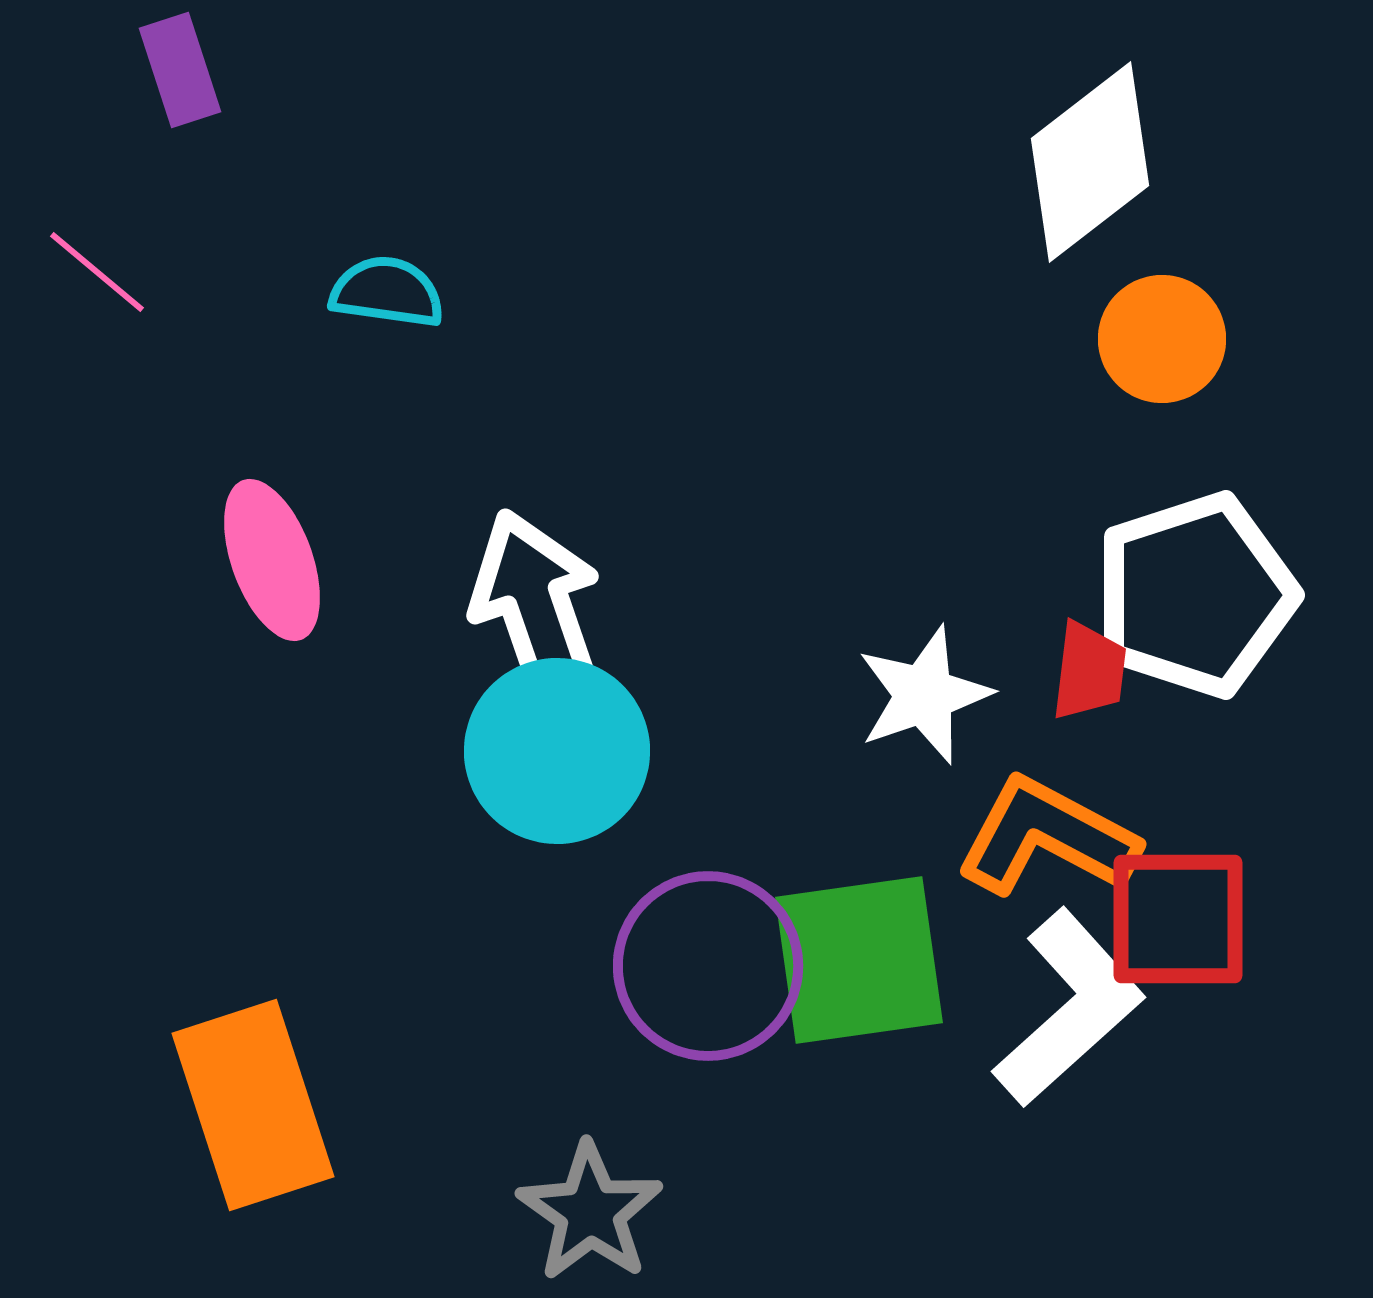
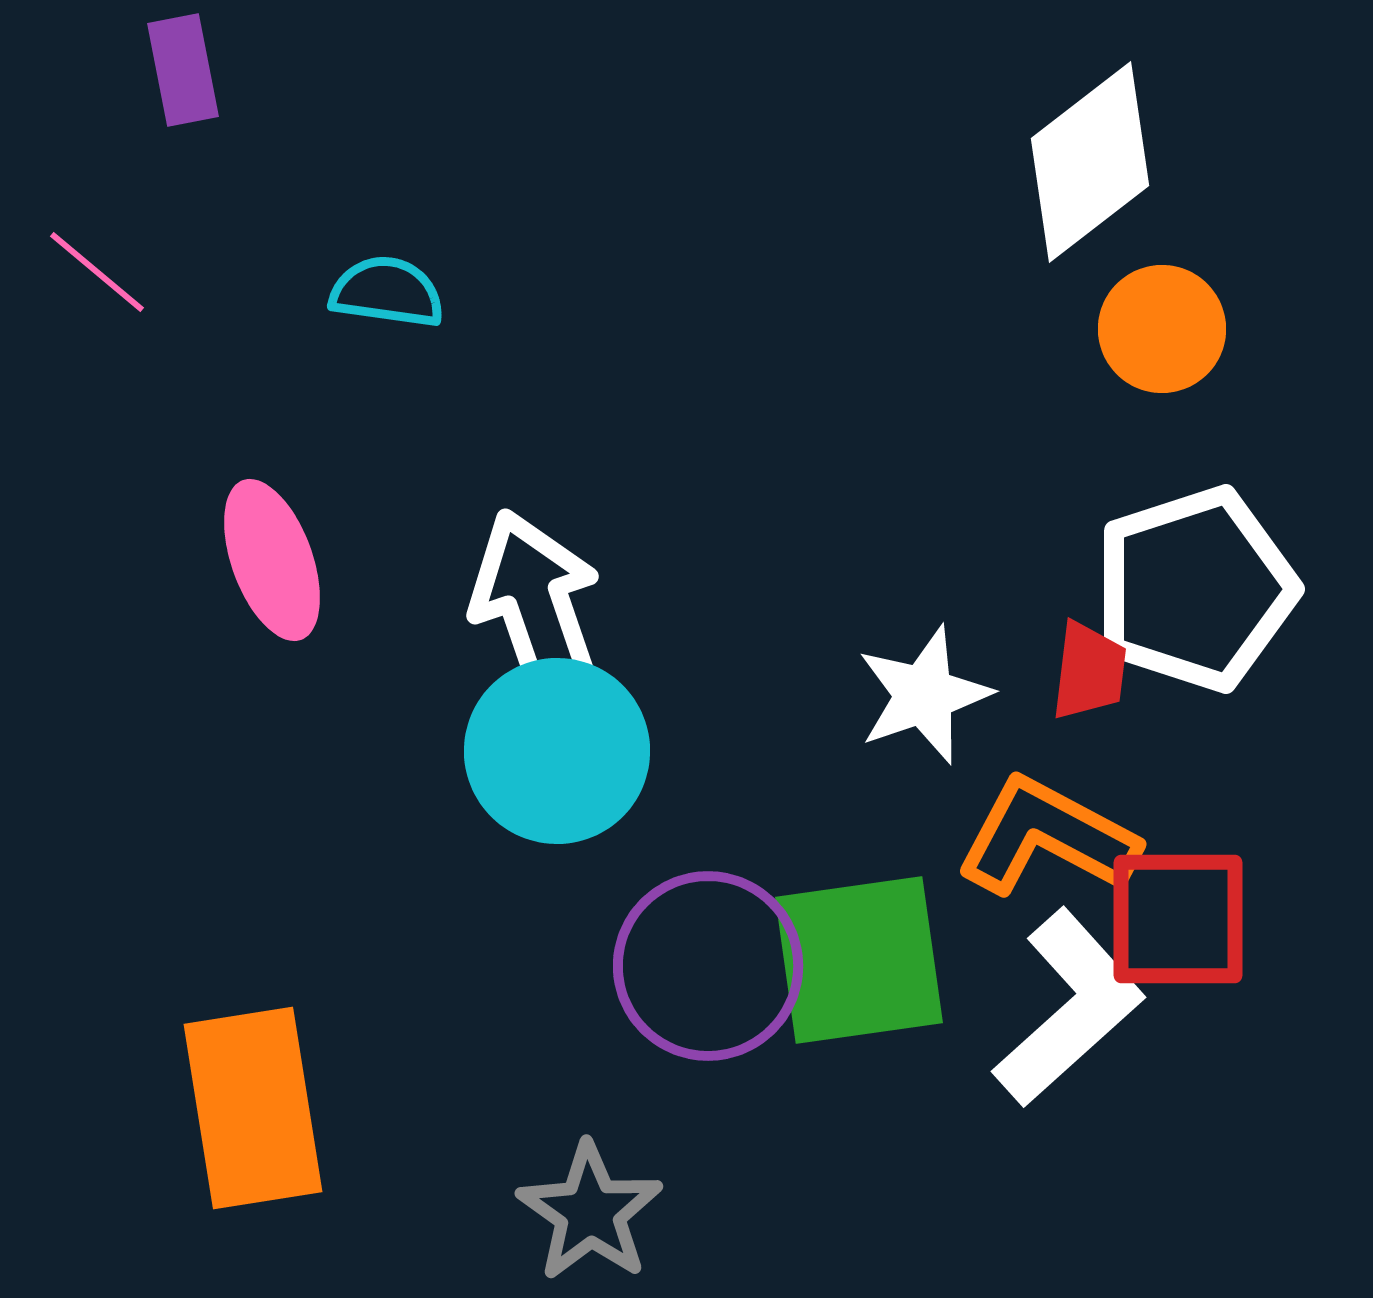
purple rectangle: moved 3 px right; rotated 7 degrees clockwise
orange circle: moved 10 px up
white pentagon: moved 6 px up
orange rectangle: moved 3 px down; rotated 9 degrees clockwise
